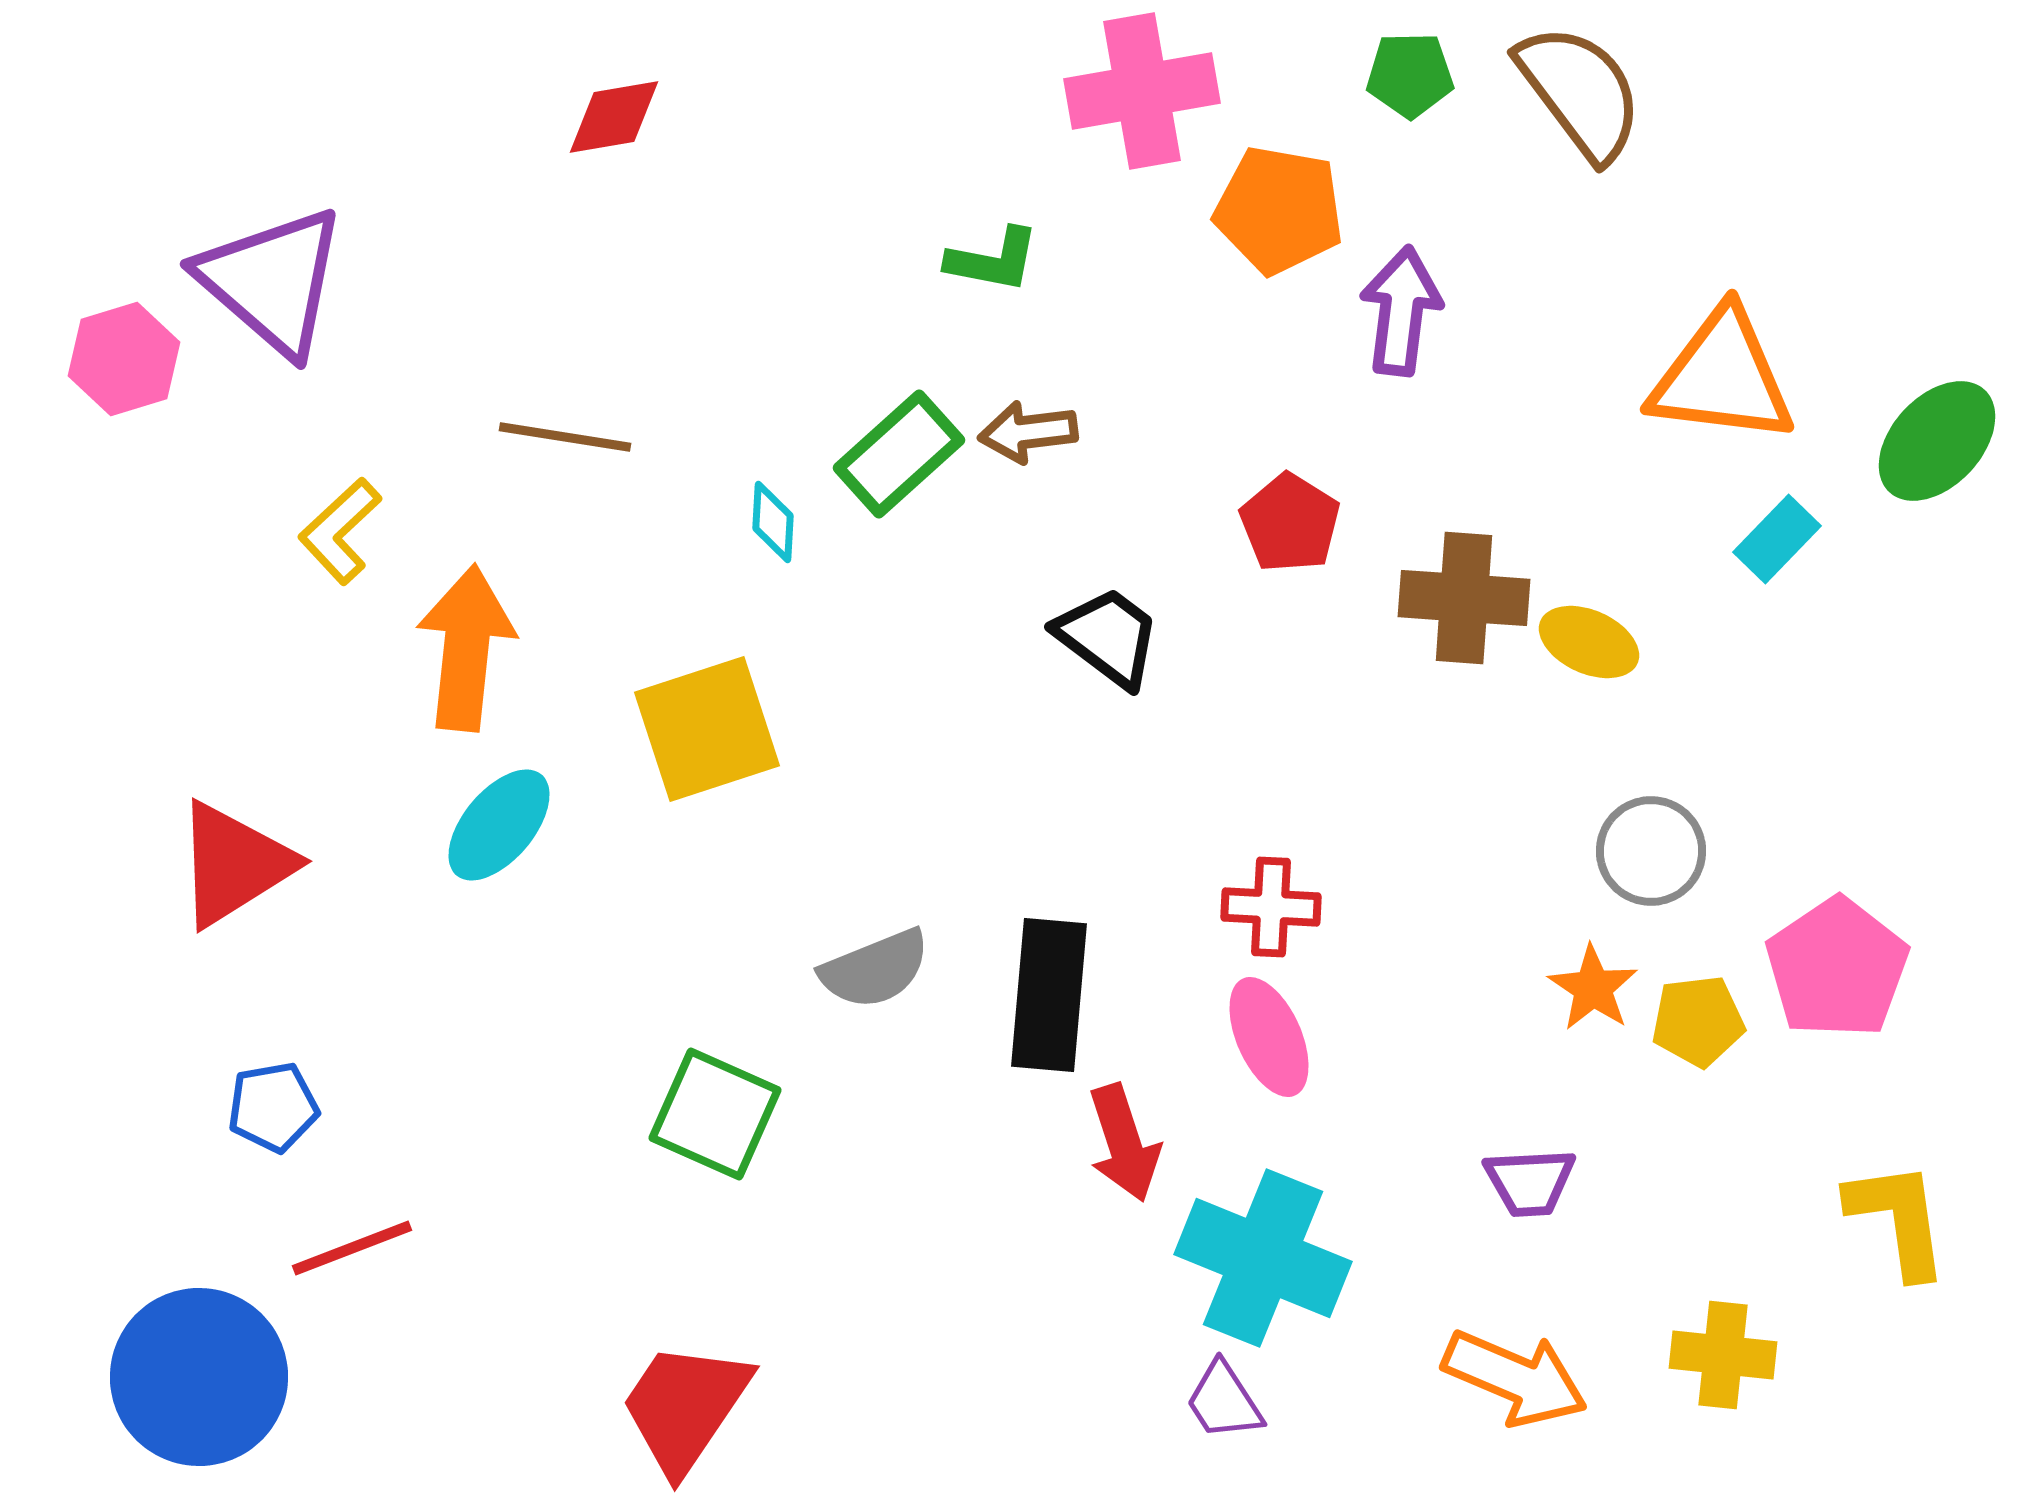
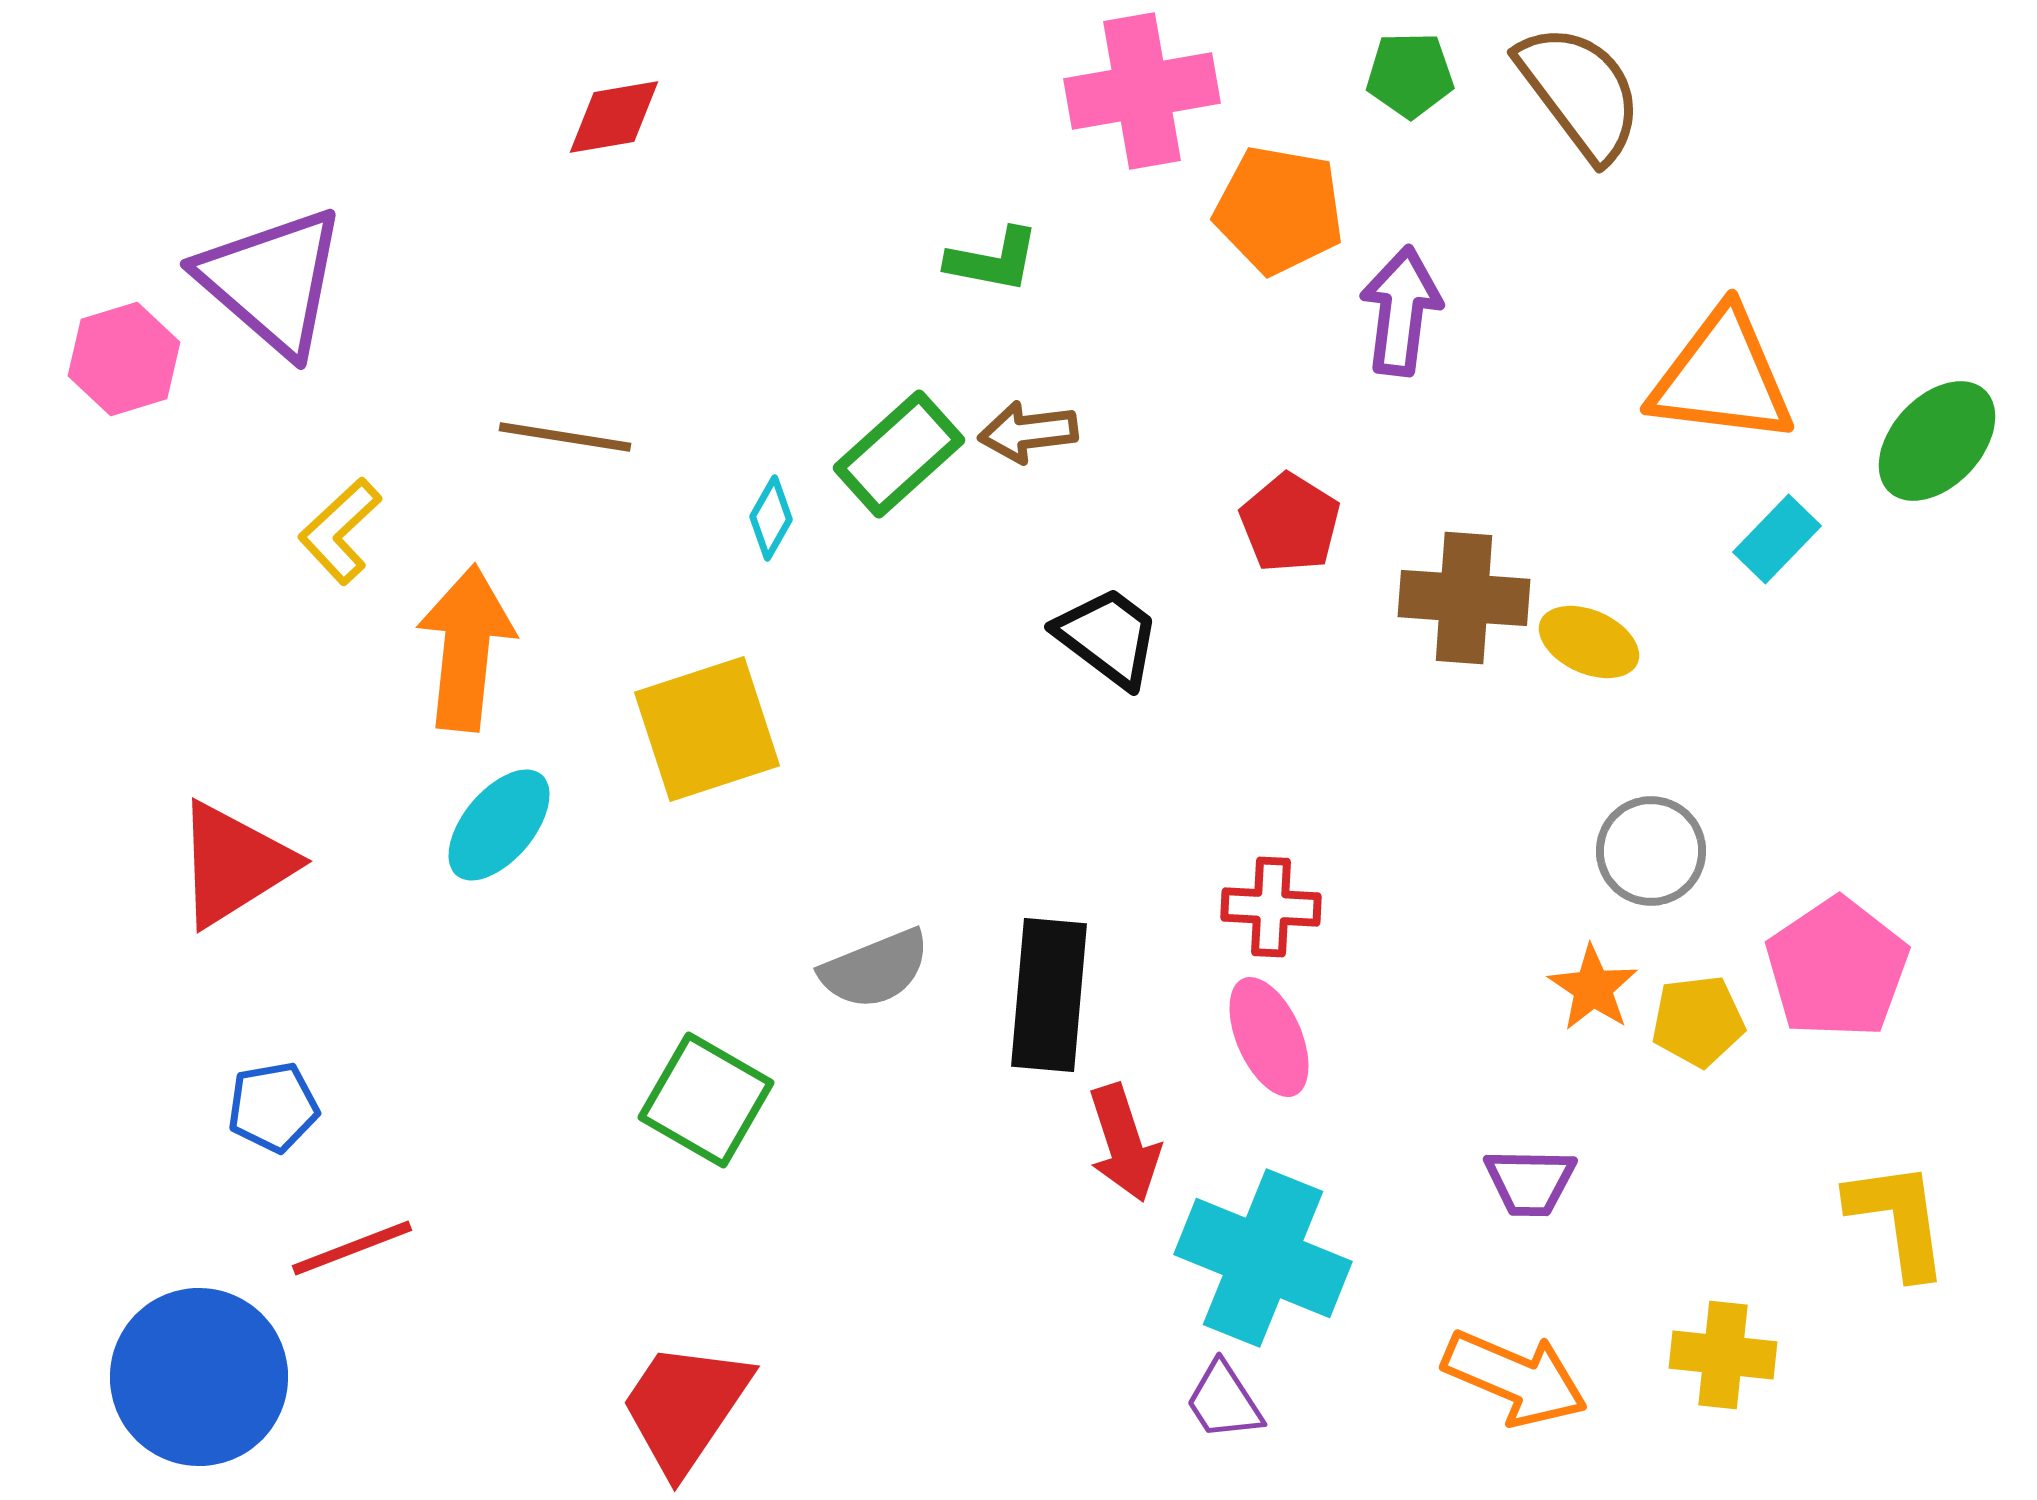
cyan diamond at (773, 522): moved 2 px left, 4 px up; rotated 26 degrees clockwise
green square at (715, 1114): moved 9 px left, 14 px up; rotated 6 degrees clockwise
purple trapezoid at (1530, 1182): rotated 4 degrees clockwise
